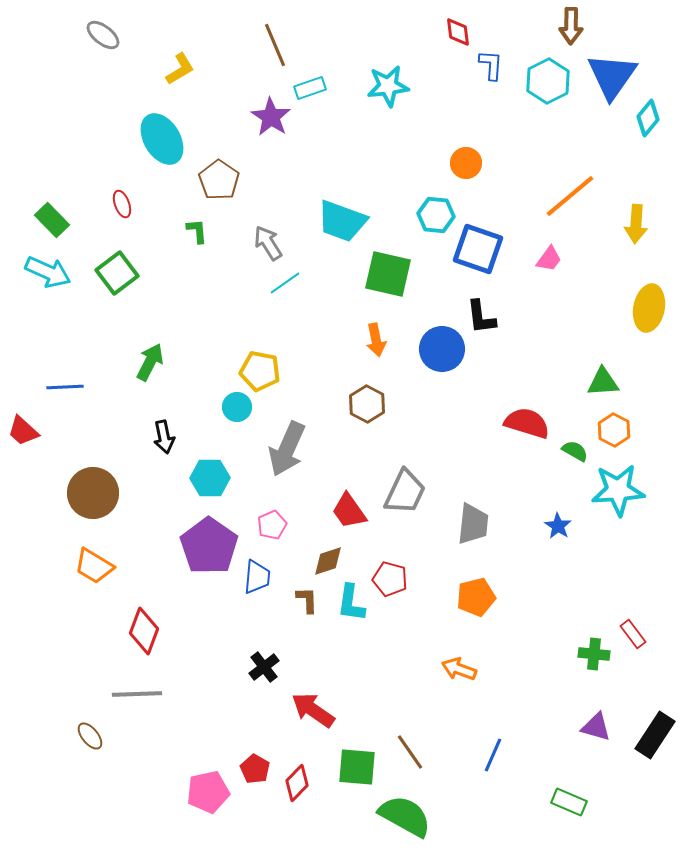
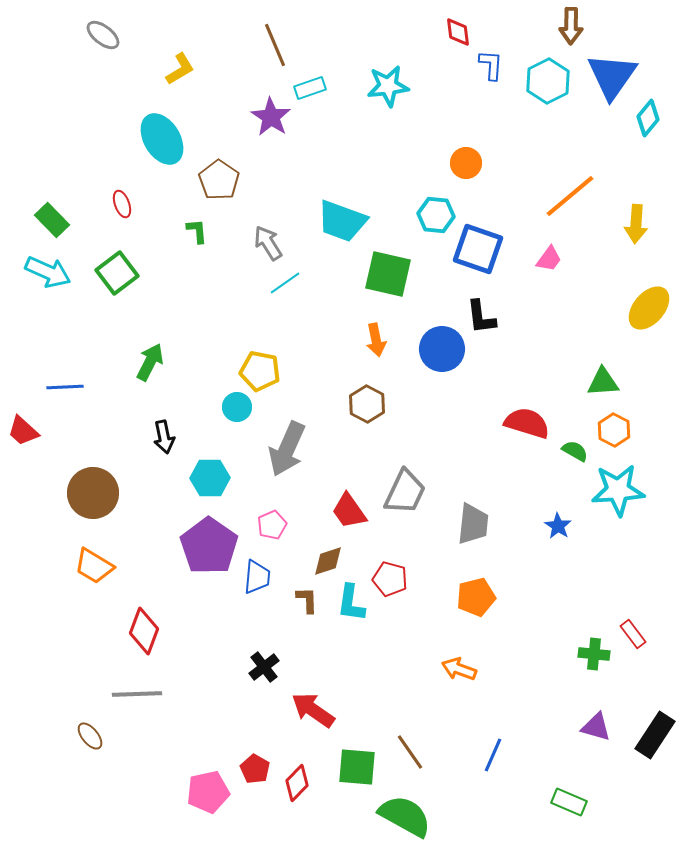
yellow ellipse at (649, 308): rotated 30 degrees clockwise
